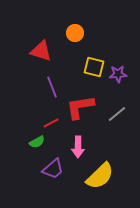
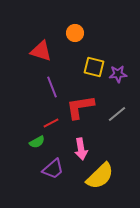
pink arrow: moved 3 px right, 2 px down; rotated 10 degrees counterclockwise
